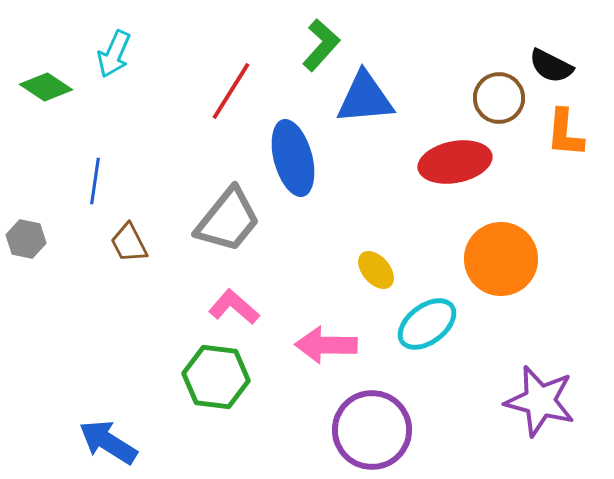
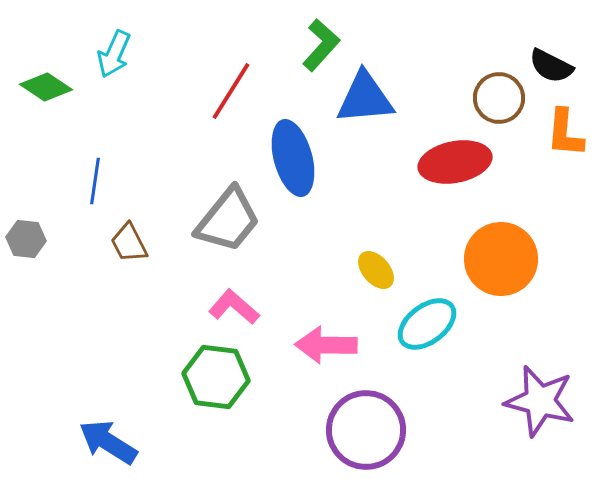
gray hexagon: rotated 6 degrees counterclockwise
purple circle: moved 6 px left
